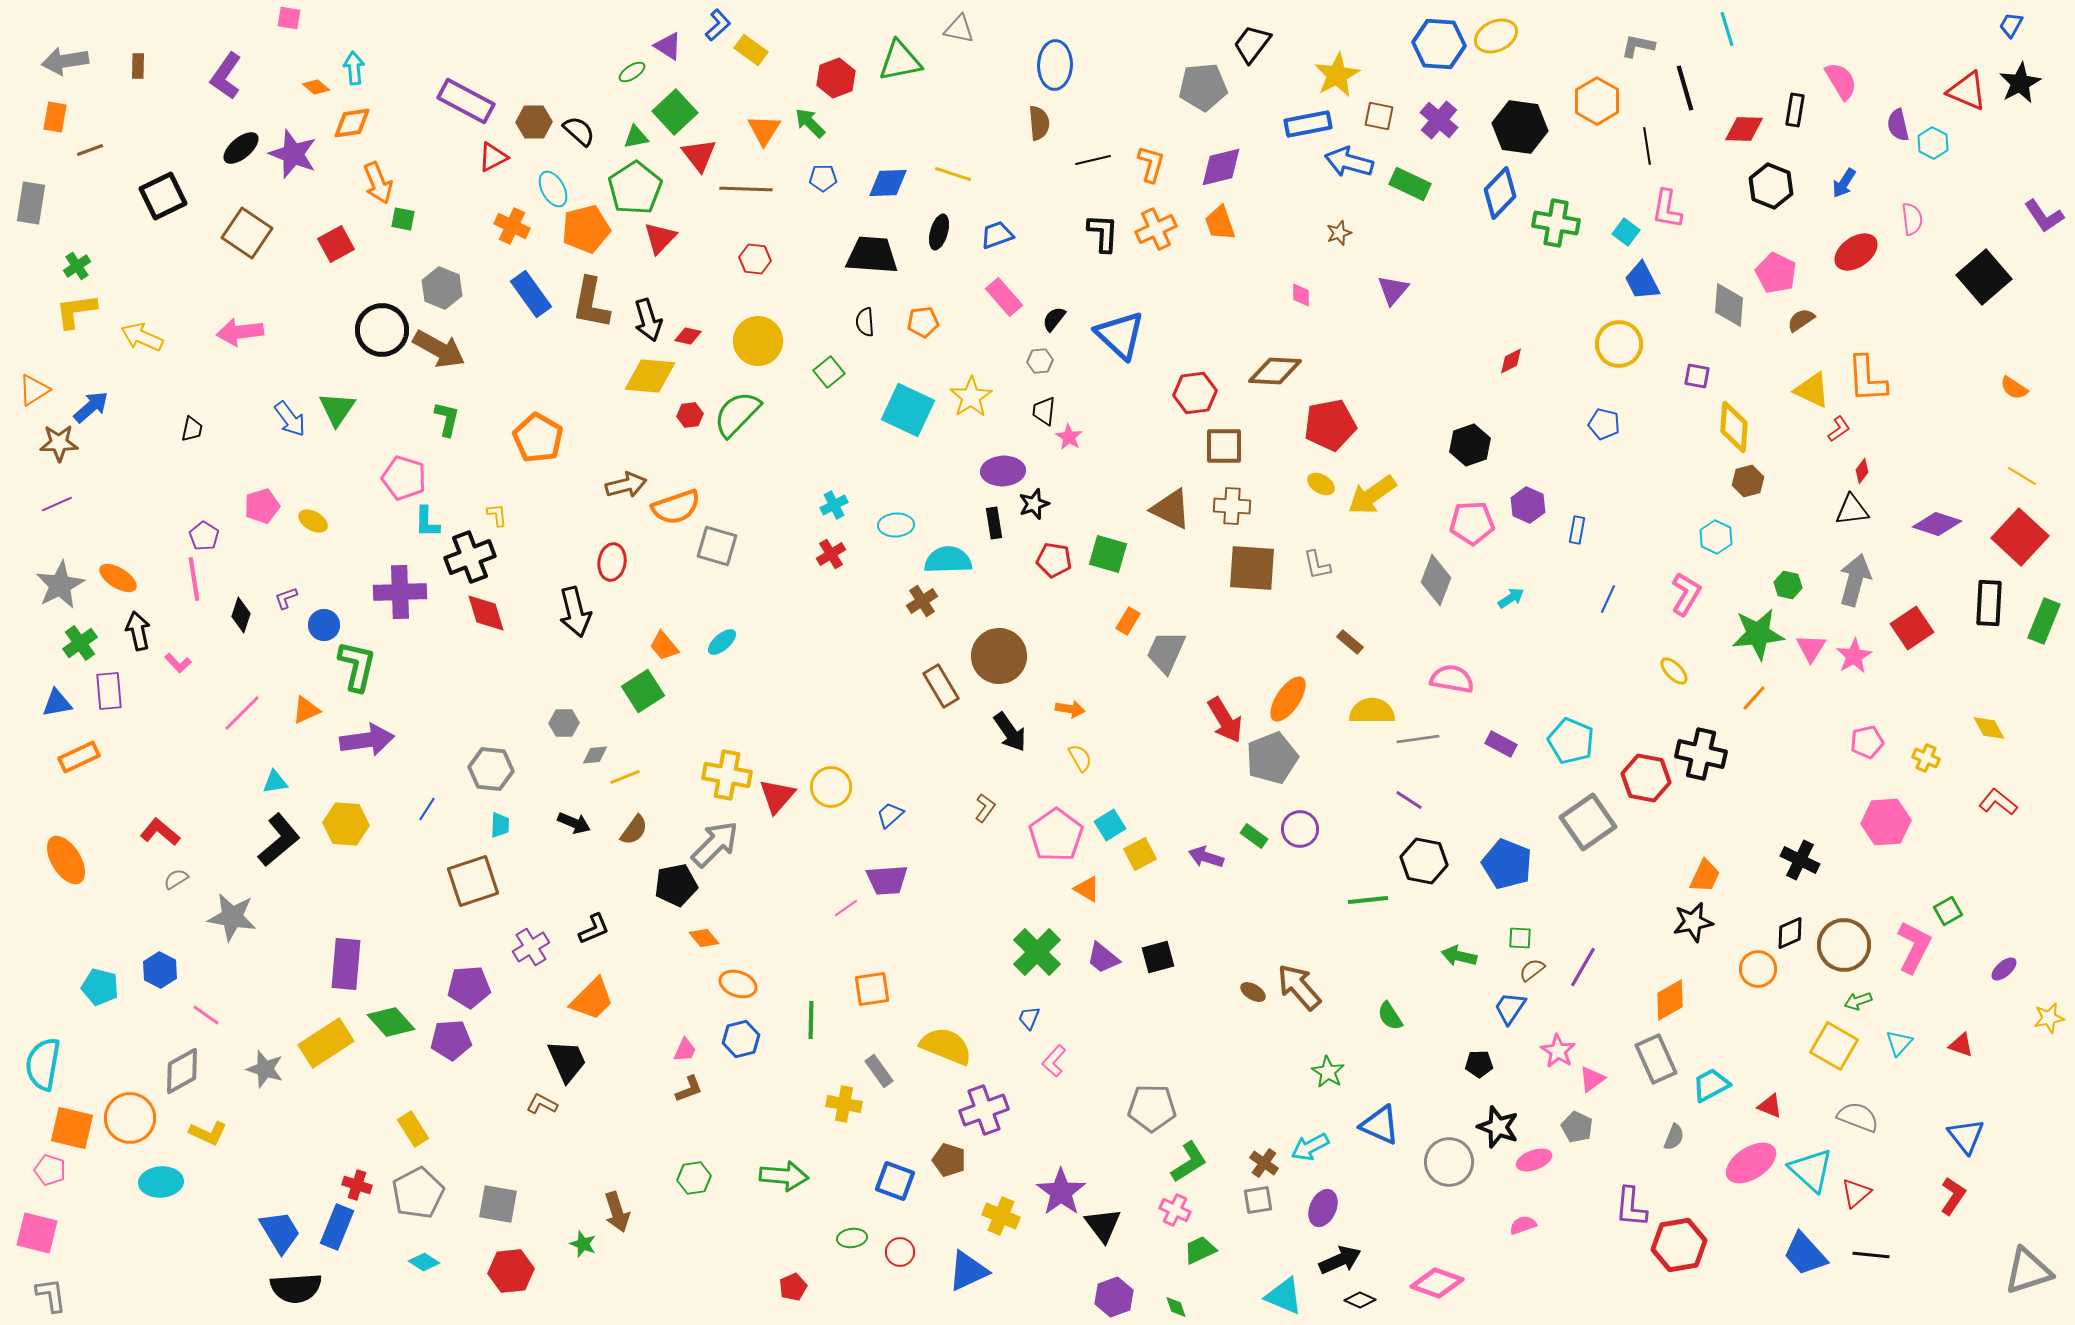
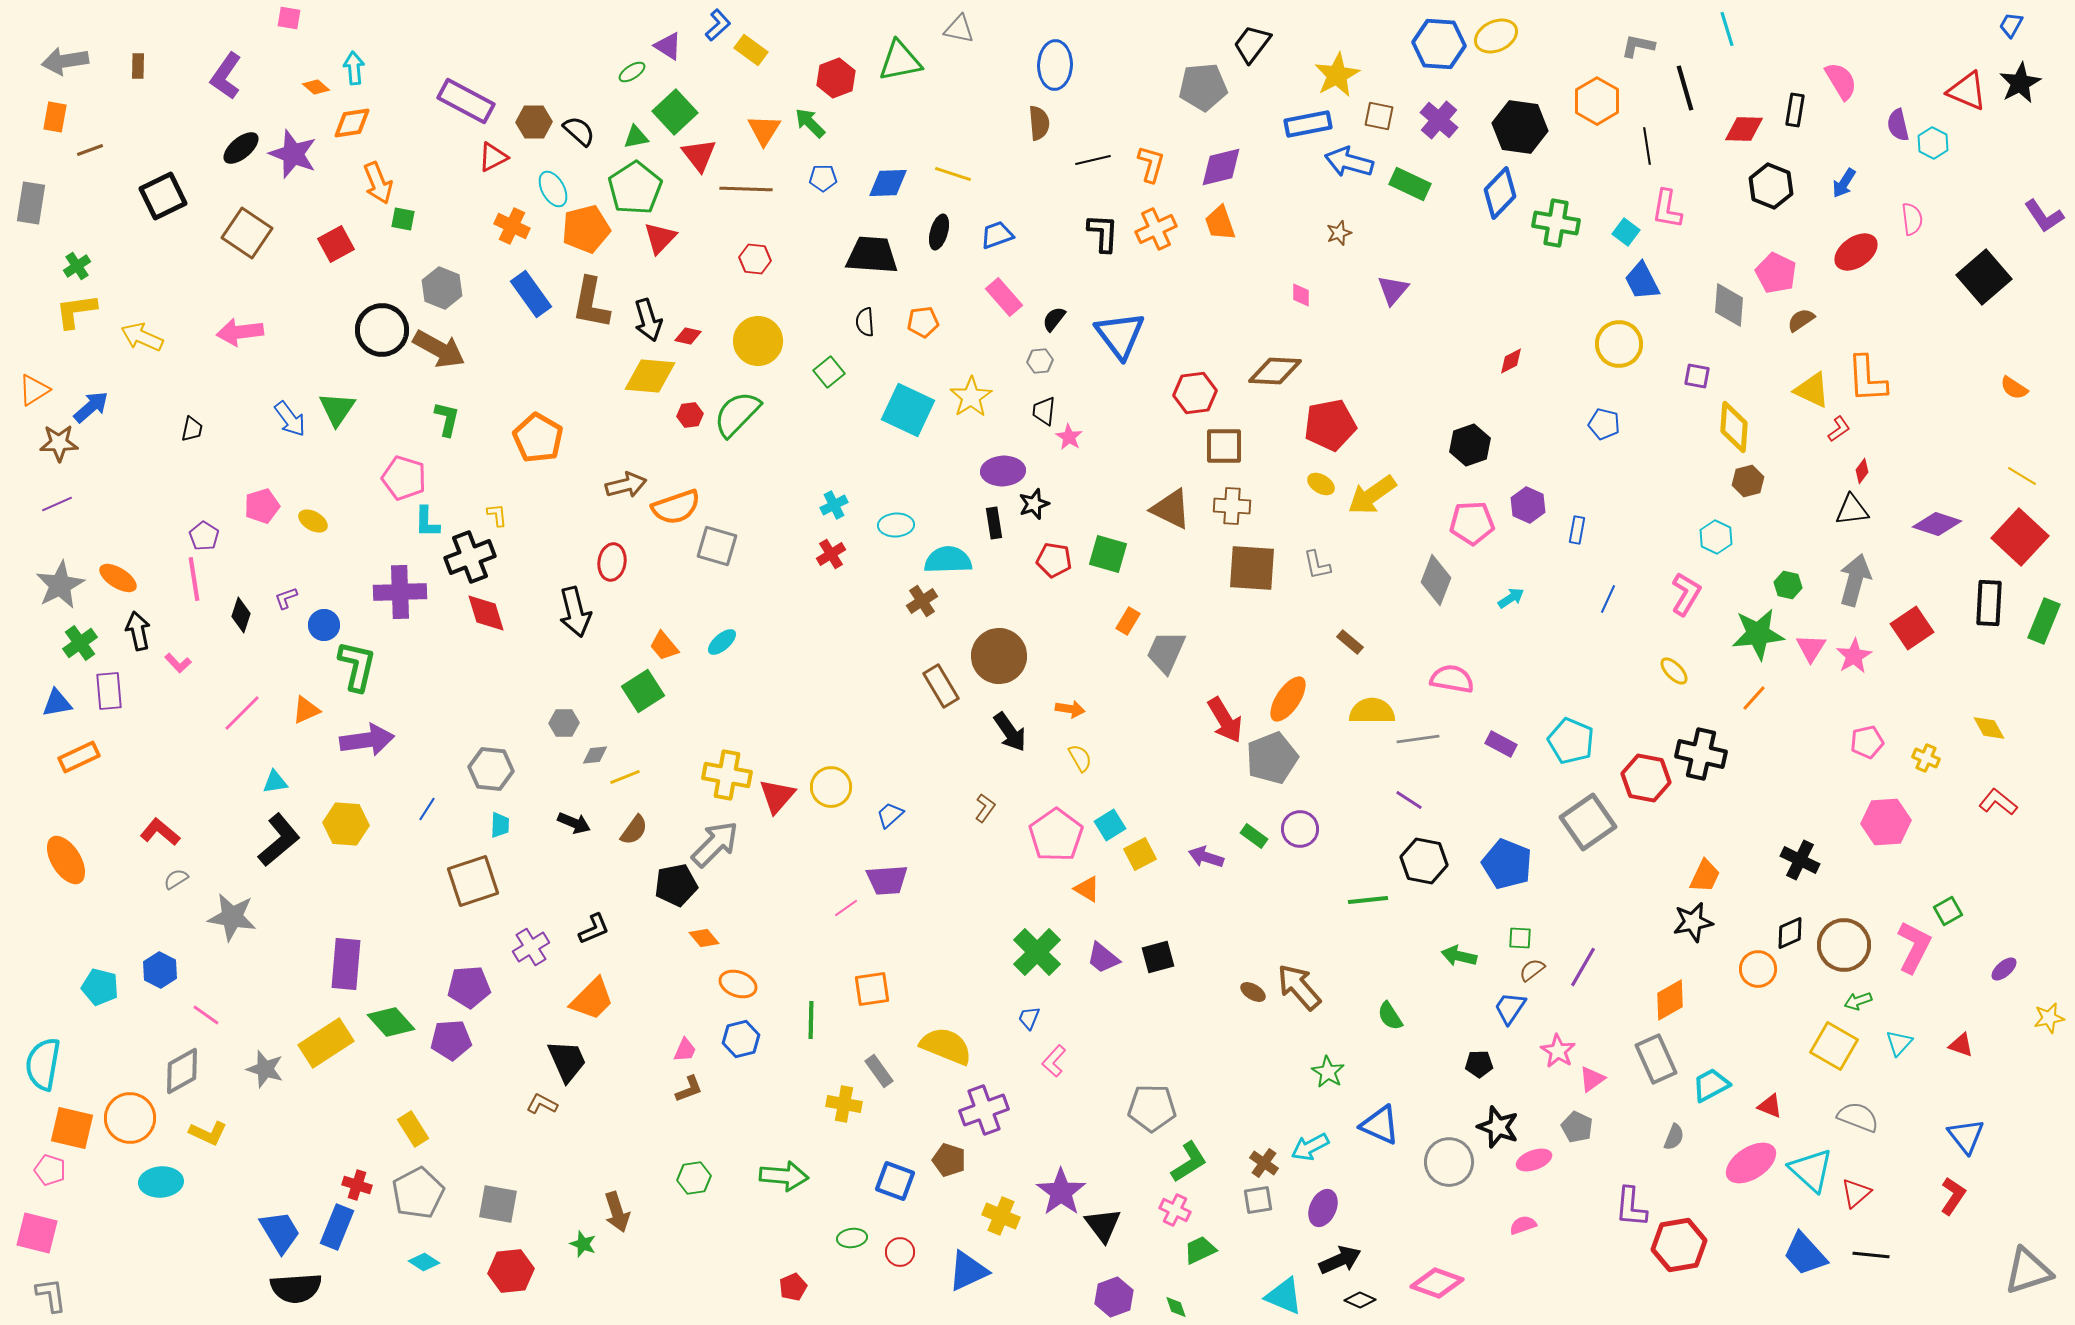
blue triangle at (1120, 335): rotated 10 degrees clockwise
